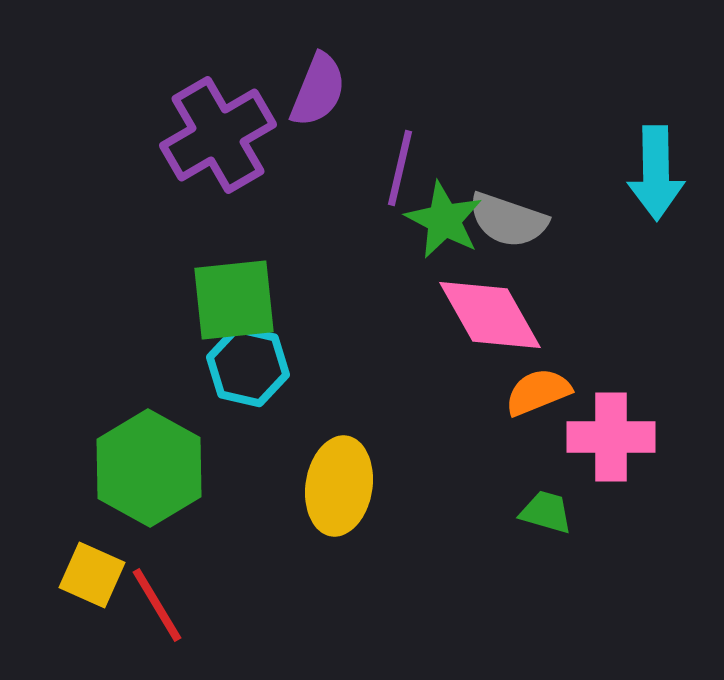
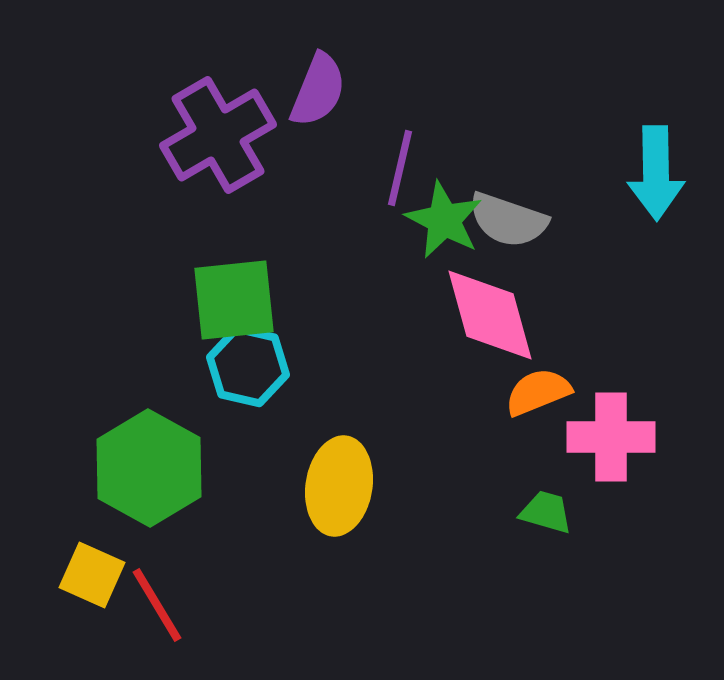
pink diamond: rotated 14 degrees clockwise
